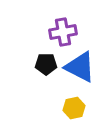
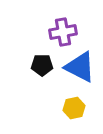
black pentagon: moved 4 px left, 1 px down
